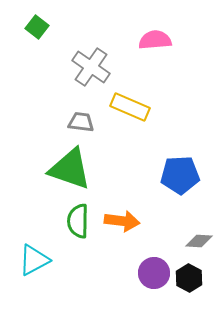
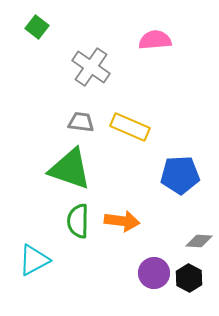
yellow rectangle: moved 20 px down
